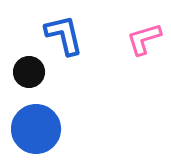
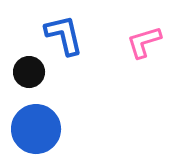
pink L-shape: moved 3 px down
